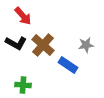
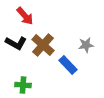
red arrow: moved 2 px right
blue rectangle: rotated 12 degrees clockwise
